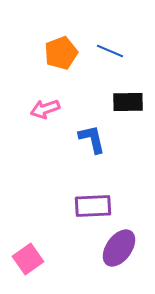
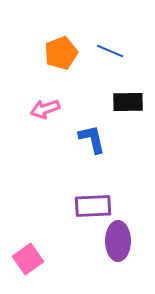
purple ellipse: moved 1 px left, 7 px up; rotated 36 degrees counterclockwise
